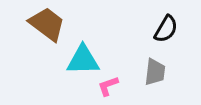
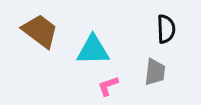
brown trapezoid: moved 7 px left, 7 px down
black semicircle: rotated 32 degrees counterclockwise
cyan triangle: moved 10 px right, 10 px up
